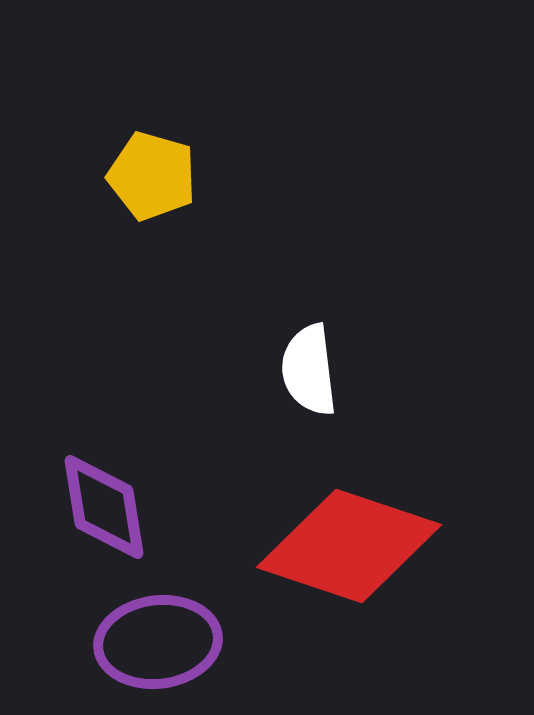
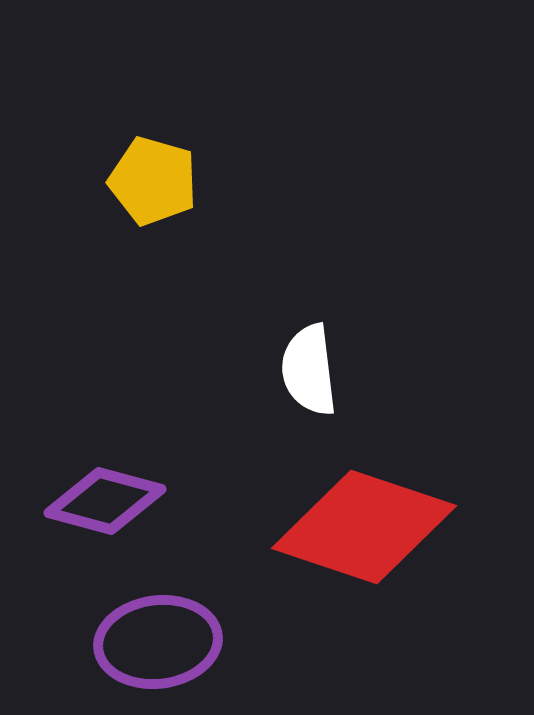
yellow pentagon: moved 1 px right, 5 px down
purple diamond: moved 1 px right, 6 px up; rotated 66 degrees counterclockwise
red diamond: moved 15 px right, 19 px up
